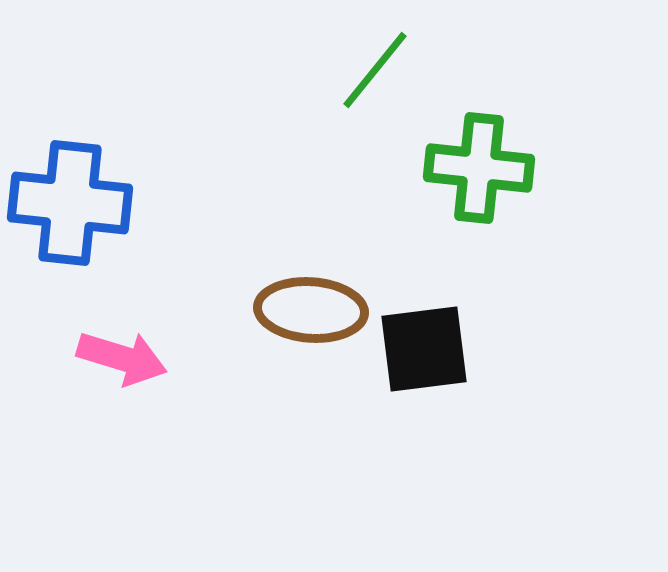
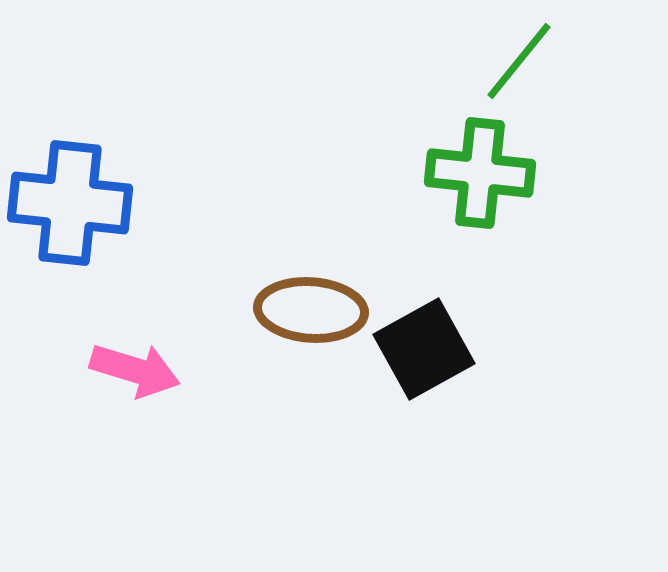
green line: moved 144 px right, 9 px up
green cross: moved 1 px right, 5 px down
black square: rotated 22 degrees counterclockwise
pink arrow: moved 13 px right, 12 px down
